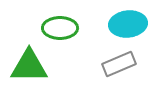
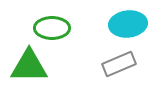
green ellipse: moved 8 px left
